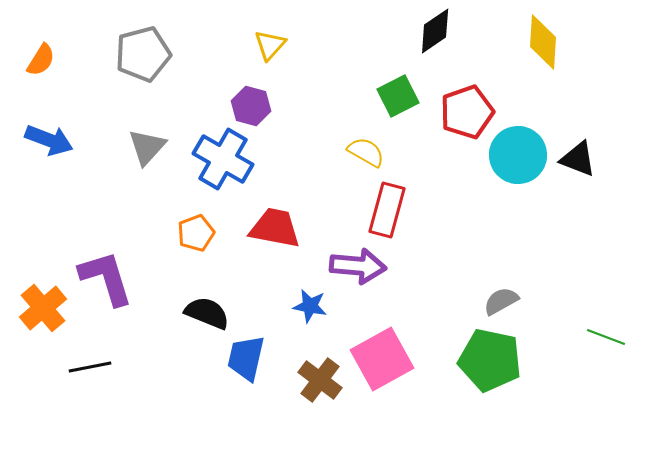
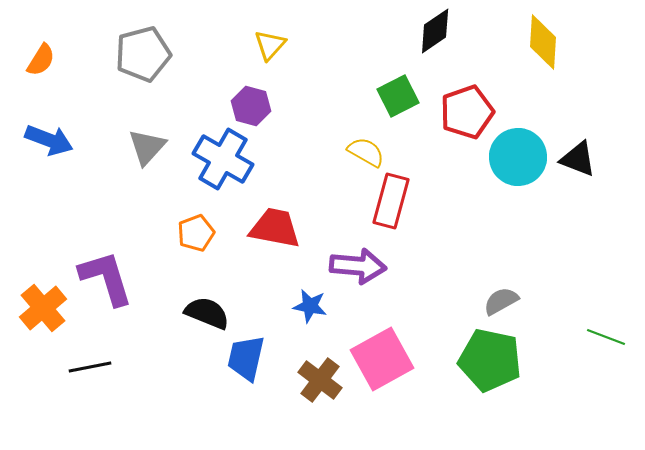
cyan circle: moved 2 px down
red rectangle: moved 4 px right, 9 px up
